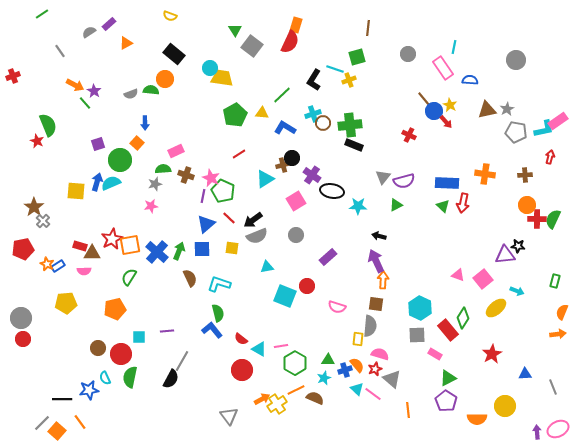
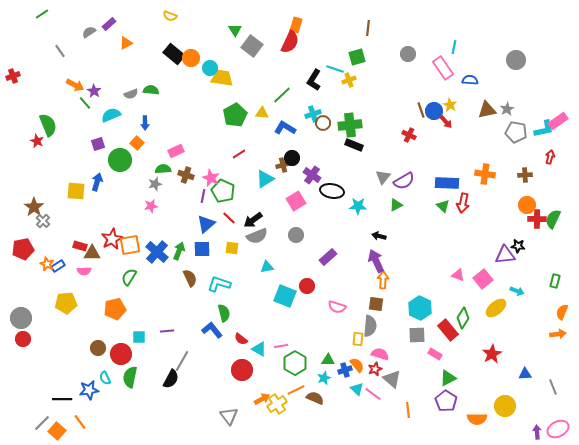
orange circle at (165, 79): moved 26 px right, 21 px up
brown line at (424, 99): moved 3 px left, 11 px down; rotated 21 degrees clockwise
purple semicircle at (404, 181): rotated 15 degrees counterclockwise
cyan semicircle at (111, 183): moved 68 px up
green semicircle at (218, 313): moved 6 px right
